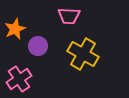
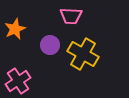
pink trapezoid: moved 2 px right
purple circle: moved 12 px right, 1 px up
pink cross: moved 1 px left, 2 px down
